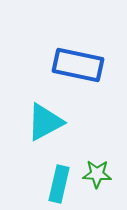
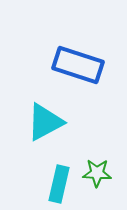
blue rectangle: rotated 6 degrees clockwise
green star: moved 1 px up
